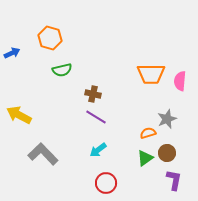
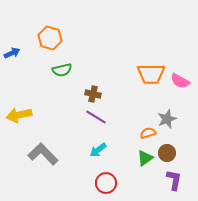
pink semicircle: rotated 66 degrees counterclockwise
yellow arrow: rotated 40 degrees counterclockwise
